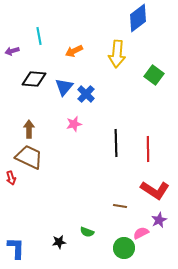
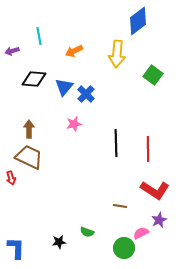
blue diamond: moved 3 px down
green square: moved 1 px left
